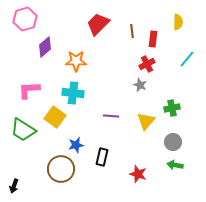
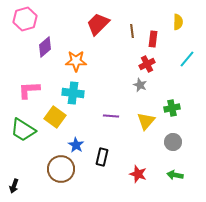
blue star: rotated 28 degrees counterclockwise
green arrow: moved 10 px down
